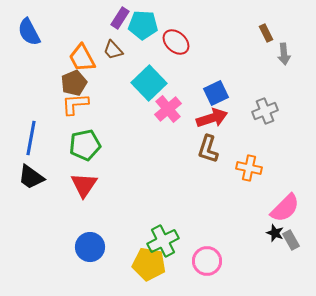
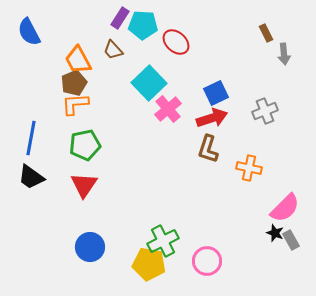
orange trapezoid: moved 4 px left, 2 px down
